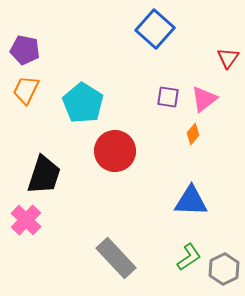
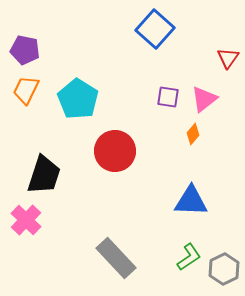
cyan pentagon: moved 5 px left, 4 px up
